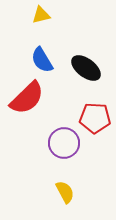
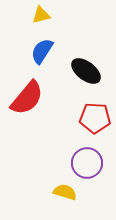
blue semicircle: moved 9 px up; rotated 64 degrees clockwise
black ellipse: moved 3 px down
red semicircle: rotated 6 degrees counterclockwise
purple circle: moved 23 px right, 20 px down
yellow semicircle: rotated 45 degrees counterclockwise
